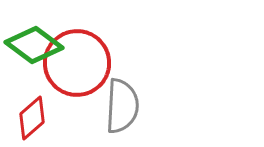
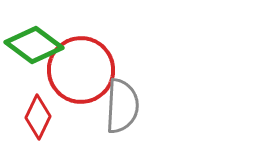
red circle: moved 4 px right, 7 px down
red diamond: moved 6 px right, 1 px up; rotated 24 degrees counterclockwise
